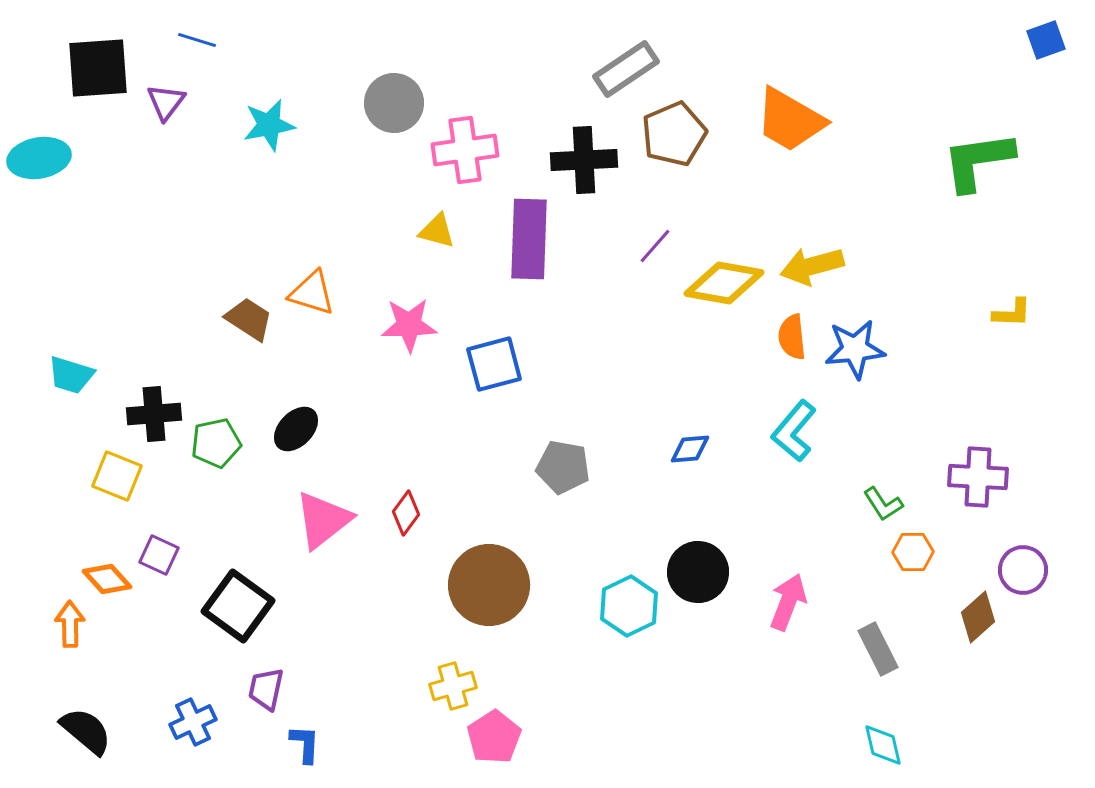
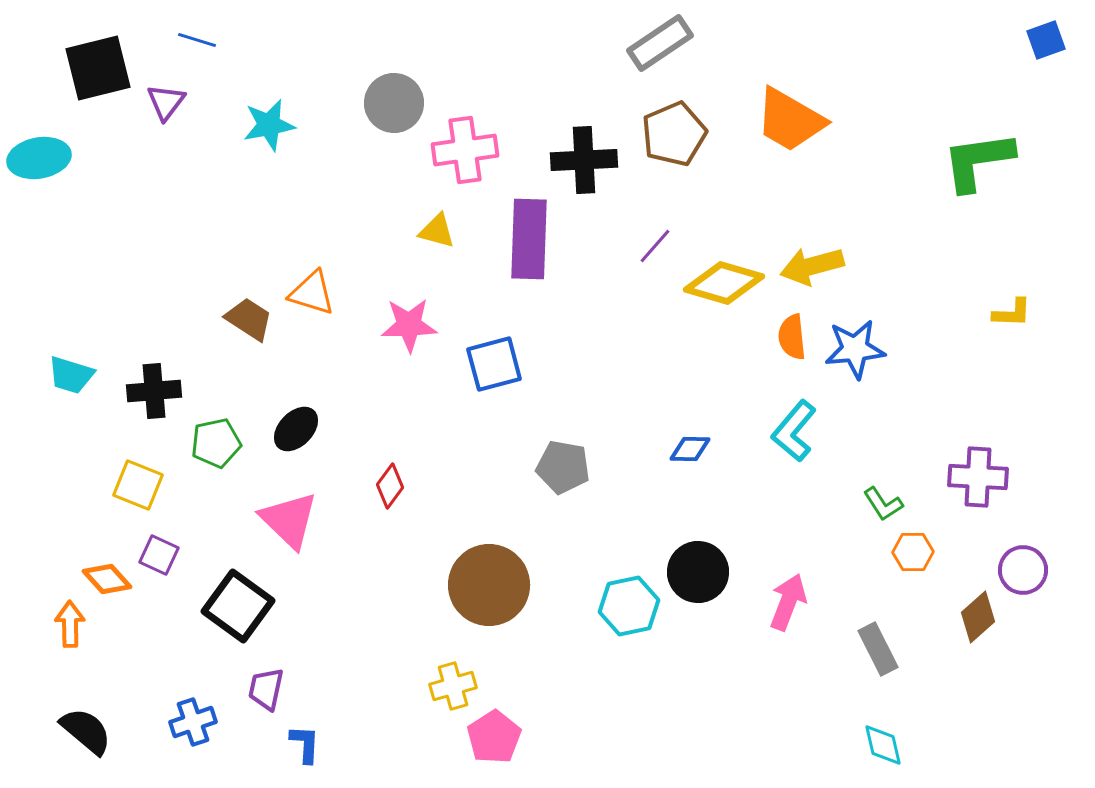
black square at (98, 68): rotated 10 degrees counterclockwise
gray rectangle at (626, 69): moved 34 px right, 26 px up
yellow diamond at (724, 283): rotated 6 degrees clockwise
black cross at (154, 414): moved 23 px up
blue diamond at (690, 449): rotated 6 degrees clockwise
yellow square at (117, 476): moved 21 px right, 9 px down
red diamond at (406, 513): moved 16 px left, 27 px up
pink triangle at (323, 520): moved 34 px left; rotated 38 degrees counterclockwise
cyan hexagon at (629, 606): rotated 14 degrees clockwise
blue cross at (193, 722): rotated 6 degrees clockwise
